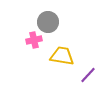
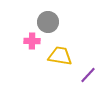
pink cross: moved 2 px left, 1 px down; rotated 14 degrees clockwise
yellow trapezoid: moved 2 px left
